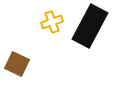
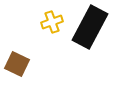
black rectangle: moved 1 px down
